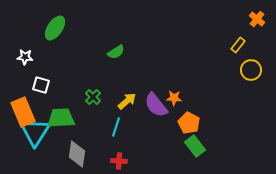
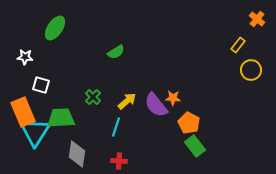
orange star: moved 1 px left
